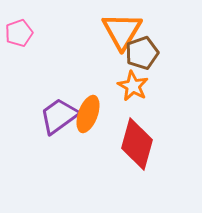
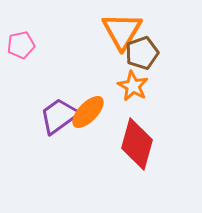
pink pentagon: moved 2 px right, 12 px down; rotated 8 degrees clockwise
orange ellipse: moved 2 px up; rotated 24 degrees clockwise
